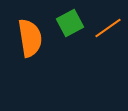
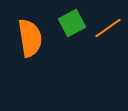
green square: moved 2 px right
